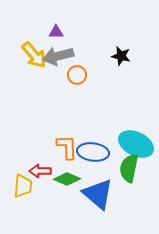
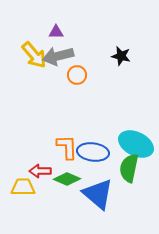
yellow trapezoid: moved 1 px down; rotated 95 degrees counterclockwise
